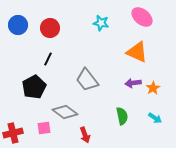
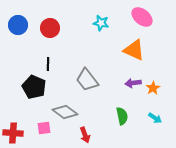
orange triangle: moved 3 px left, 2 px up
black line: moved 5 px down; rotated 24 degrees counterclockwise
black pentagon: rotated 20 degrees counterclockwise
red cross: rotated 18 degrees clockwise
